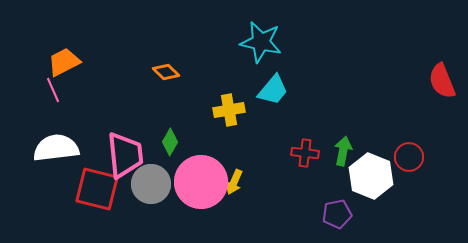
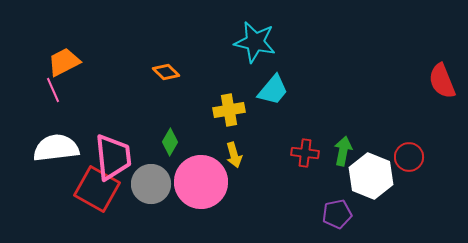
cyan star: moved 6 px left
pink trapezoid: moved 12 px left, 2 px down
yellow arrow: moved 27 px up; rotated 40 degrees counterclockwise
red square: rotated 15 degrees clockwise
